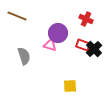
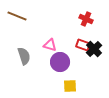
purple circle: moved 2 px right, 29 px down
